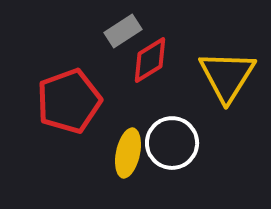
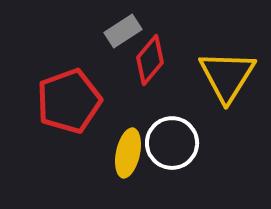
red diamond: rotated 18 degrees counterclockwise
